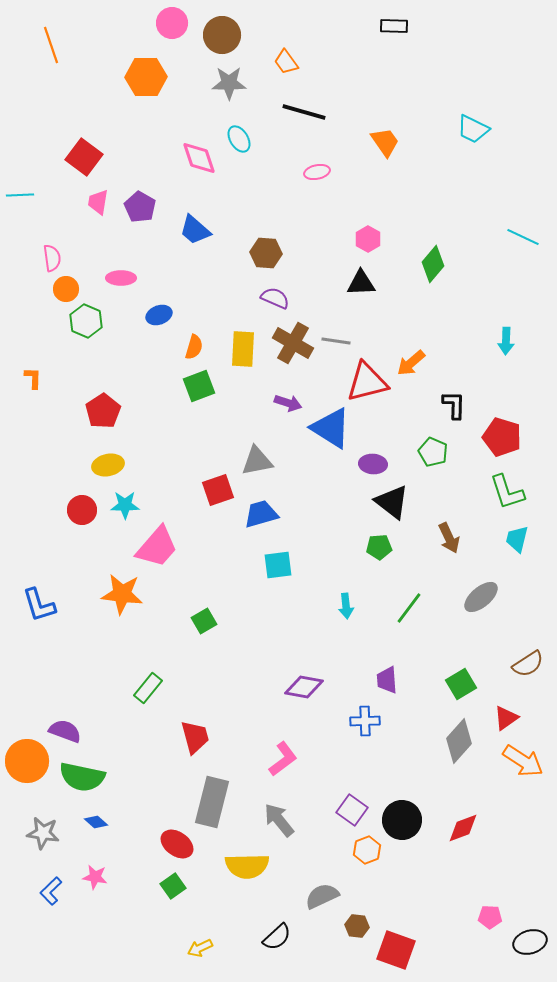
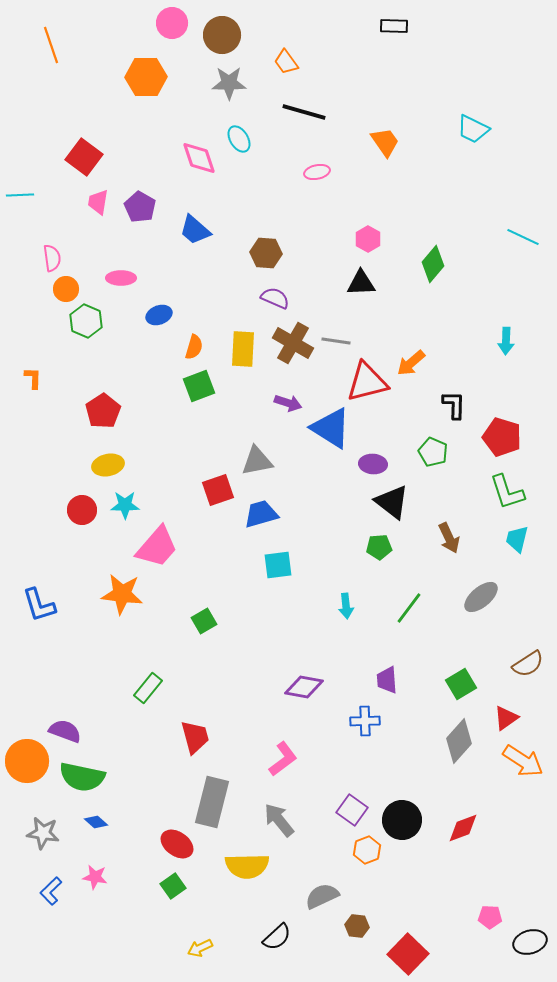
red square at (396, 950): moved 12 px right, 4 px down; rotated 24 degrees clockwise
